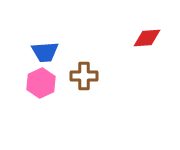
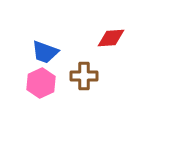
red diamond: moved 36 px left
blue trapezoid: rotated 24 degrees clockwise
